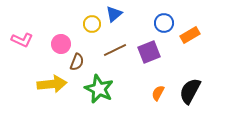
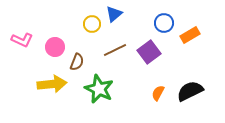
pink circle: moved 6 px left, 3 px down
purple square: rotated 15 degrees counterclockwise
black semicircle: rotated 36 degrees clockwise
